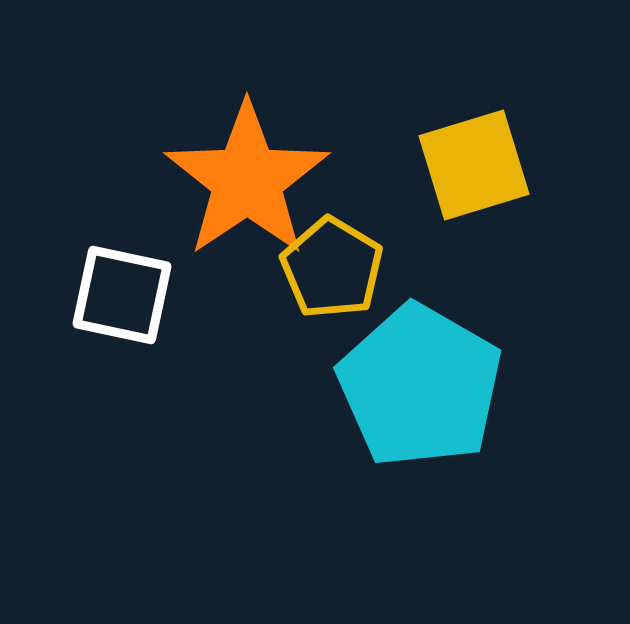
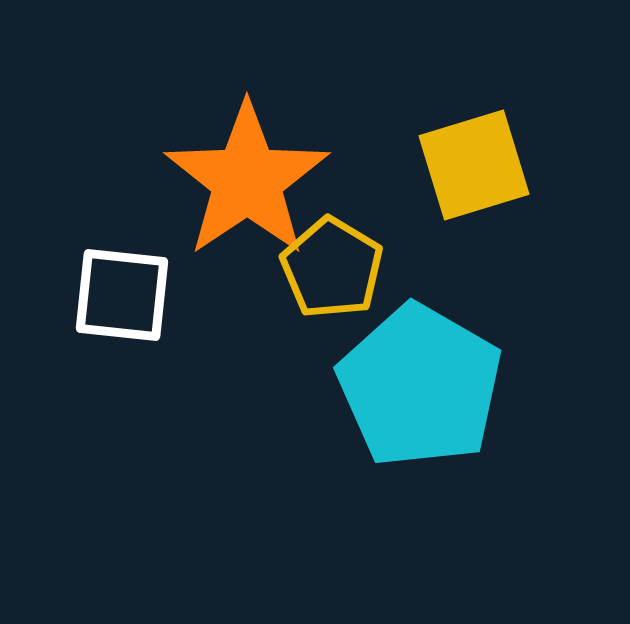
white square: rotated 6 degrees counterclockwise
